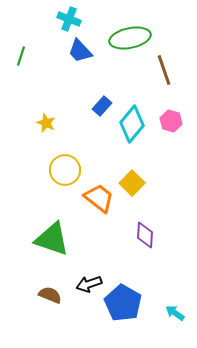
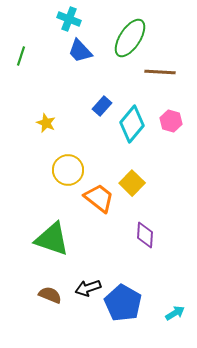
green ellipse: rotated 45 degrees counterclockwise
brown line: moved 4 px left, 2 px down; rotated 68 degrees counterclockwise
yellow circle: moved 3 px right
black arrow: moved 1 px left, 4 px down
cyan arrow: rotated 114 degrees clockwise
